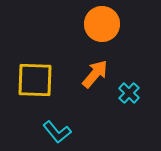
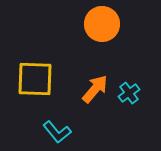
orange arrow: moved 15 px down
yellow square: moved 1 px up
cyan cross: rotated 10 degrees clockwise
